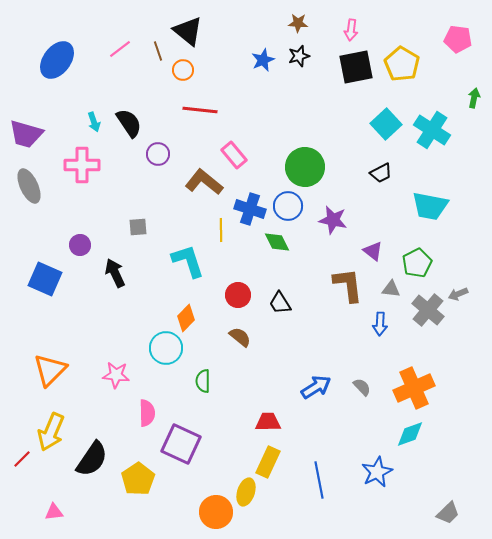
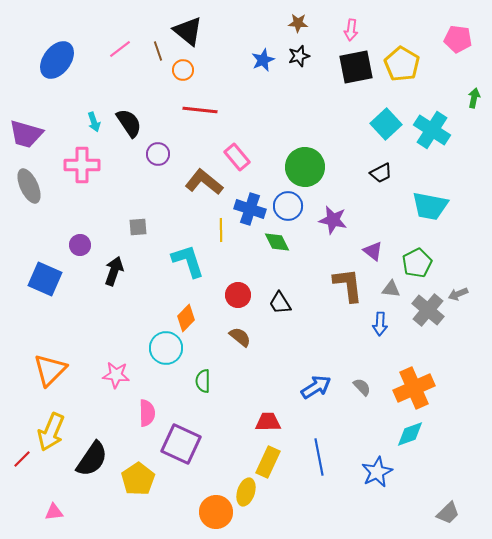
pink rectangle at (234, 155): moved 3 px right, 2 px down
black arrow at (115, 273): moved 1 px left, 2 px up; rotated 44 degrees clockwise
blue line at (319, 480): moved 23 px up
